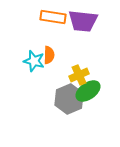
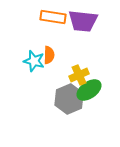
green ellipse: moved 1 px right, 1 px up
